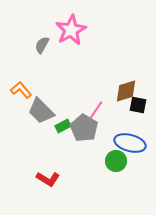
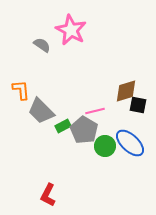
pink star: rotated 16 degrees counterclockwise
gray semicircle: rotated 96 degrees clockwise
orange L-shape: rotated 35 degrees clockwise
pink line: moved 1 px left, 1 px down; rotated 42 degrees clockwise
gray pentagon: moved 2 px down
blue ellipse: rotated 28 degrees clockwise
green circle: moved 11 px left, 15 px up
red L-shape: moved 16 px down; rotated 85 degrees clockwise
